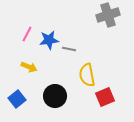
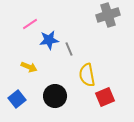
pink line: moved 3 px right, 10 px up; rotated 28 degrees clockwise
gray line: rotated 56 degrees clockwise
